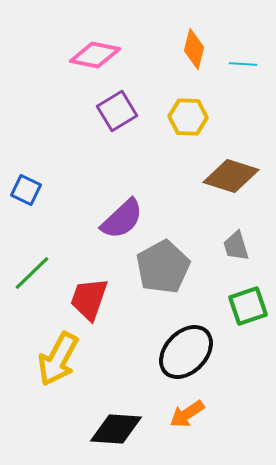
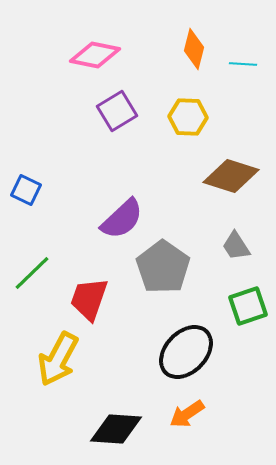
gray trapezoid: rotated 16 degrees counterclockwise
gray pentagon: rotated 8 degrees counterclockwise
